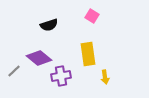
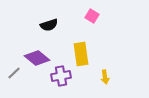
yellow rectangle: moved 7 px left
purple diamond: moved 2 px left
gray line: moved 2 px down
